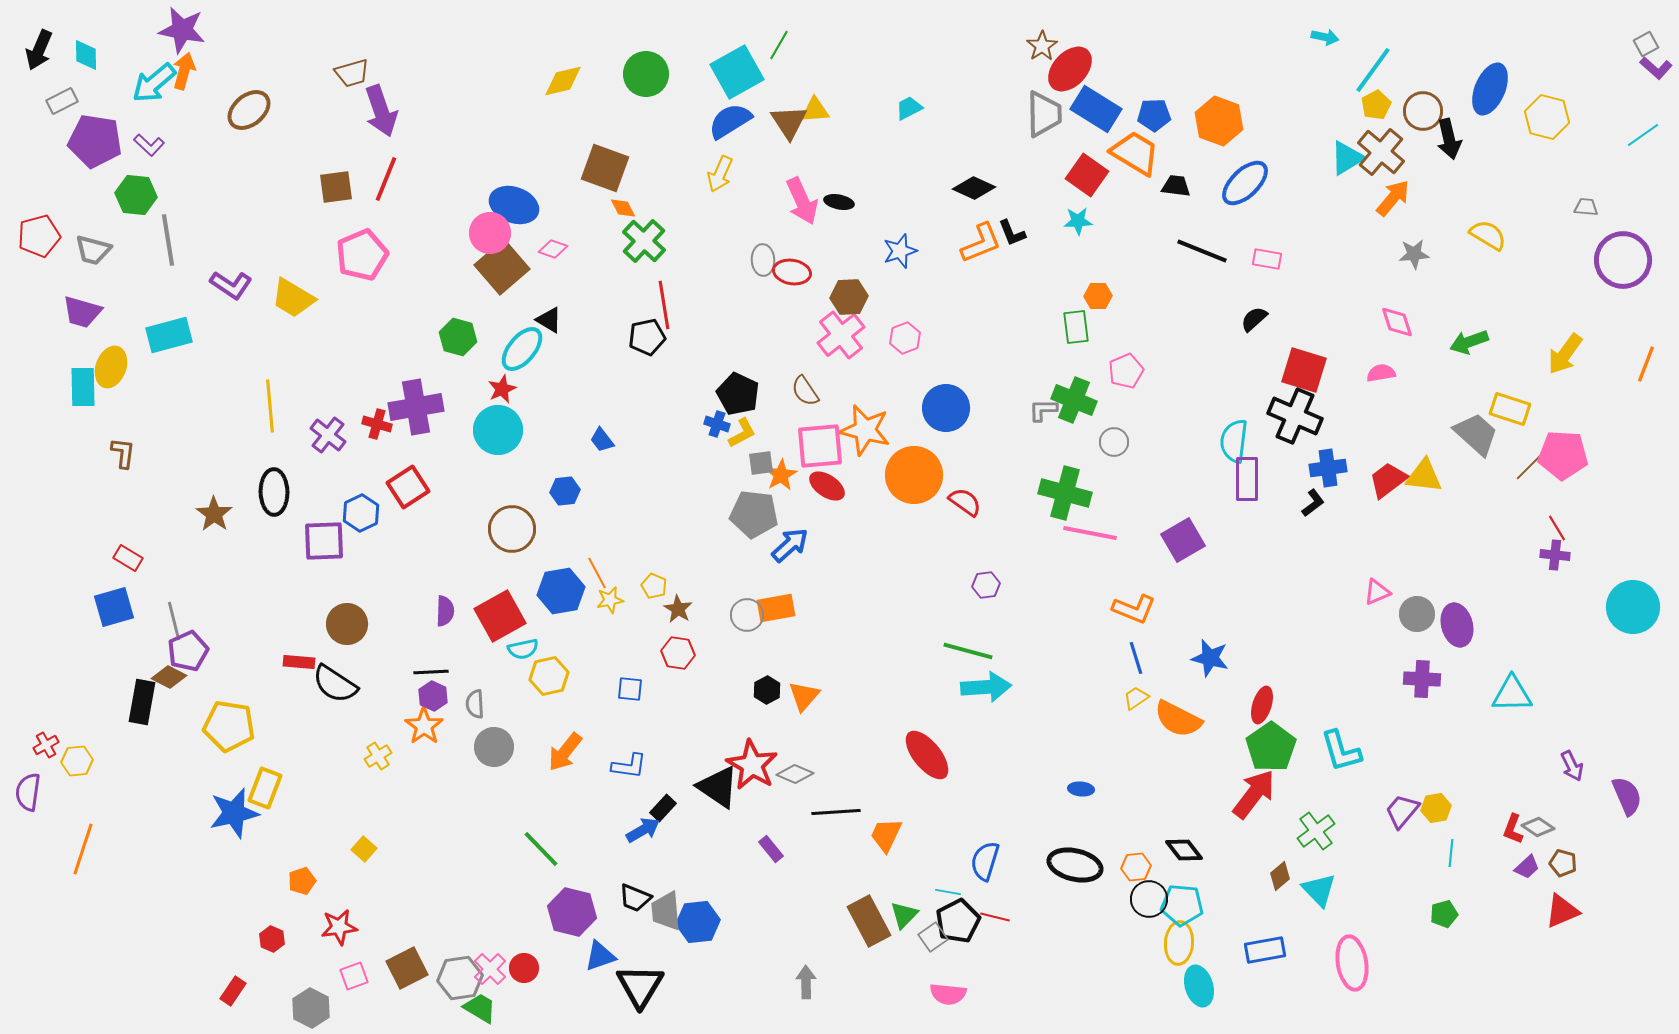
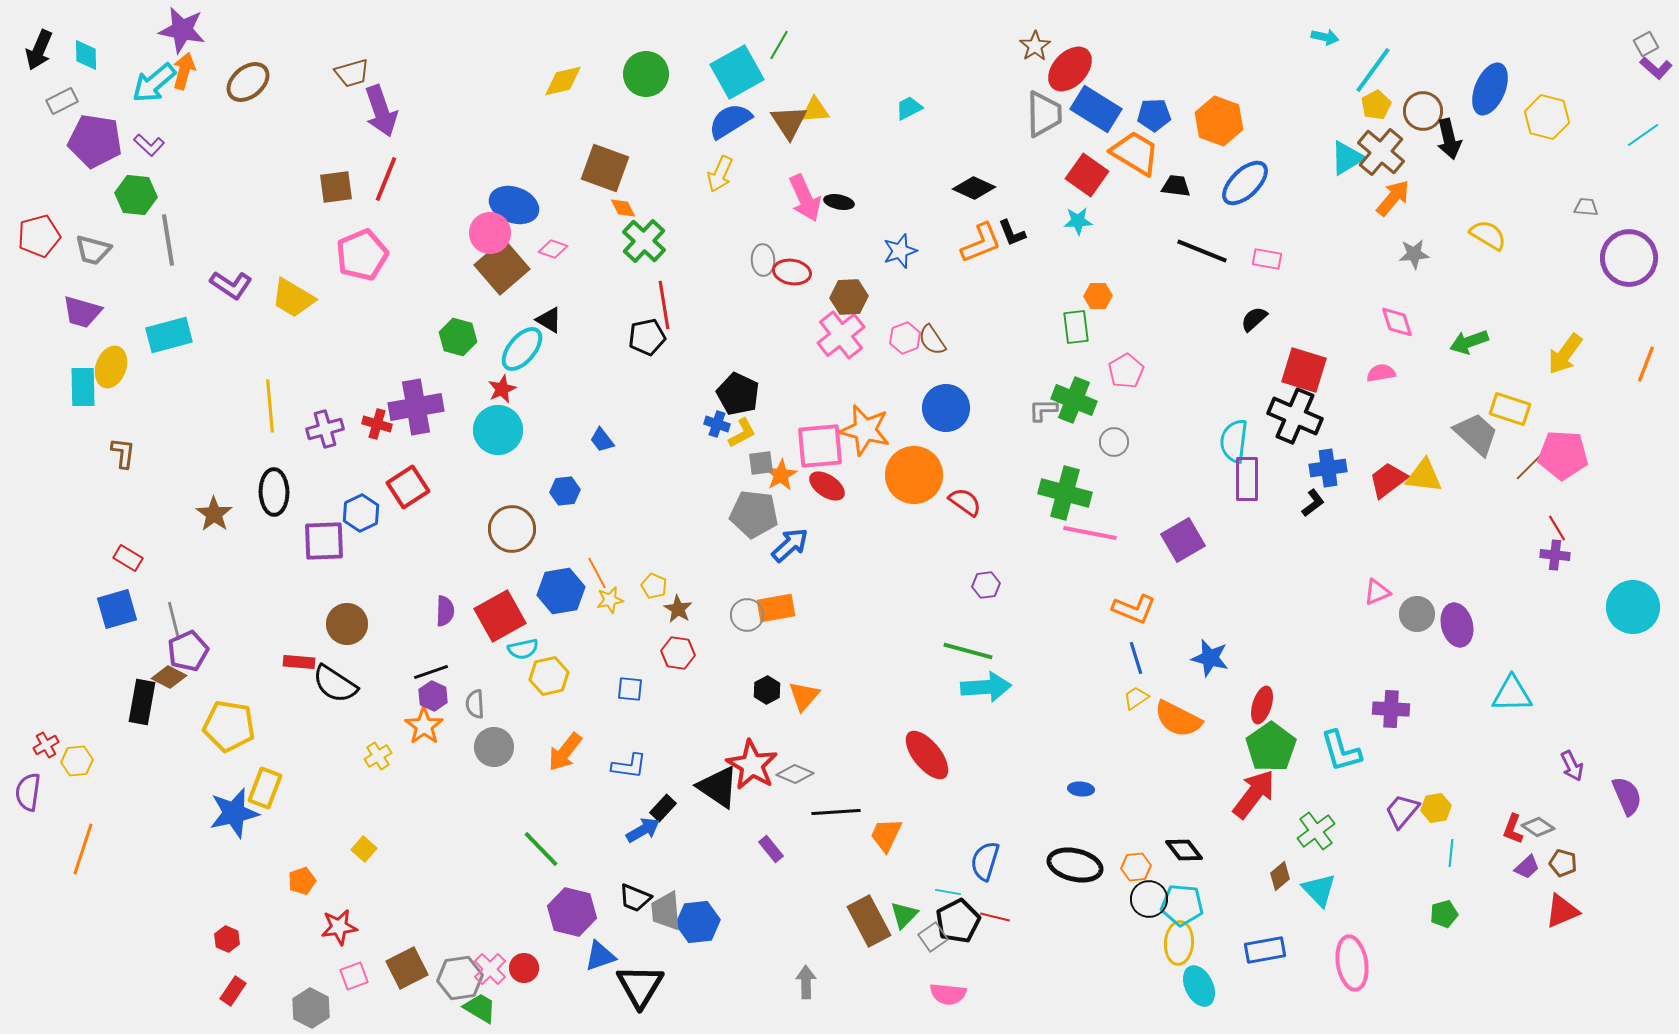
brown star at (1042, 46): moved 7 px left
brown ellipse at (249, 110): moved 1 px left, 28 px up
pink arrow at (802, 201): moved 3 px right, 3 px up
purple circle at (1623, 260): moved 6 px right, 2 px up
pink pentagon at (1126, 371): rotated 8 degrees counterclockwise
brown semicircle at (805, 391): moved 127 px right, 51 px up
purple cross at (328, 435): moved 3 px left, 6 px up; rotated 36 degrees clockwise
blue square at (114, 607): moved 3 px right, 2 px down
black line at (431, 672): rotated 16 degrees counterclockwise
purple cross at (1422, 679): moved 31 px left, 30 px down
red hexagon at (272, 939): moved 45 px left
cyan ellipse at (1199, 986): rotated 9 degrees counterclockwise
